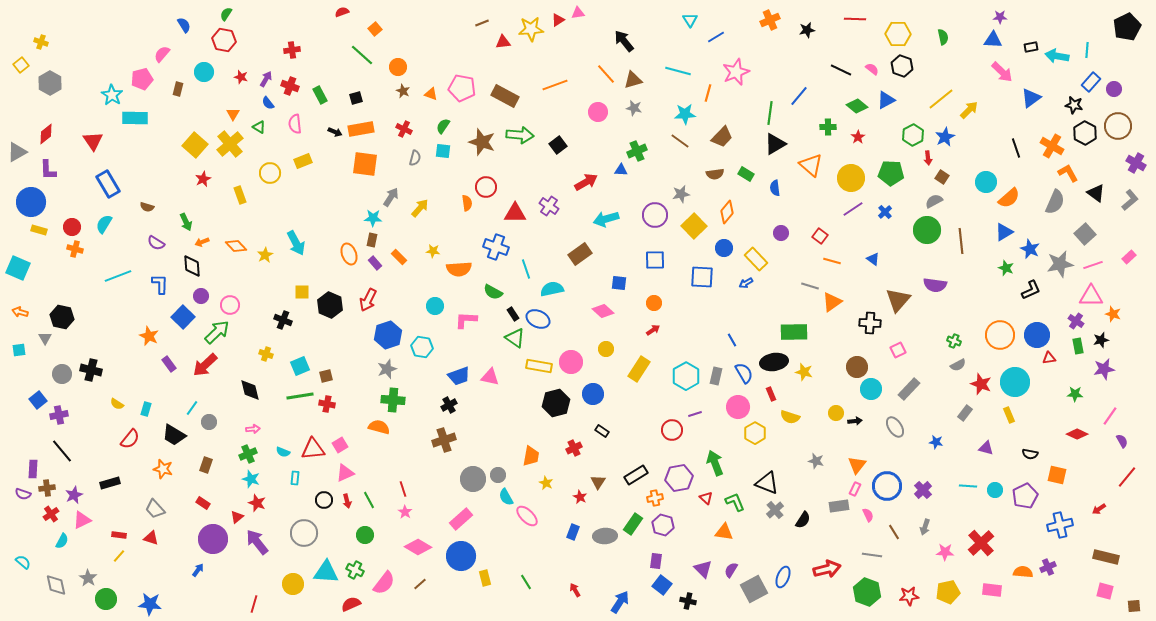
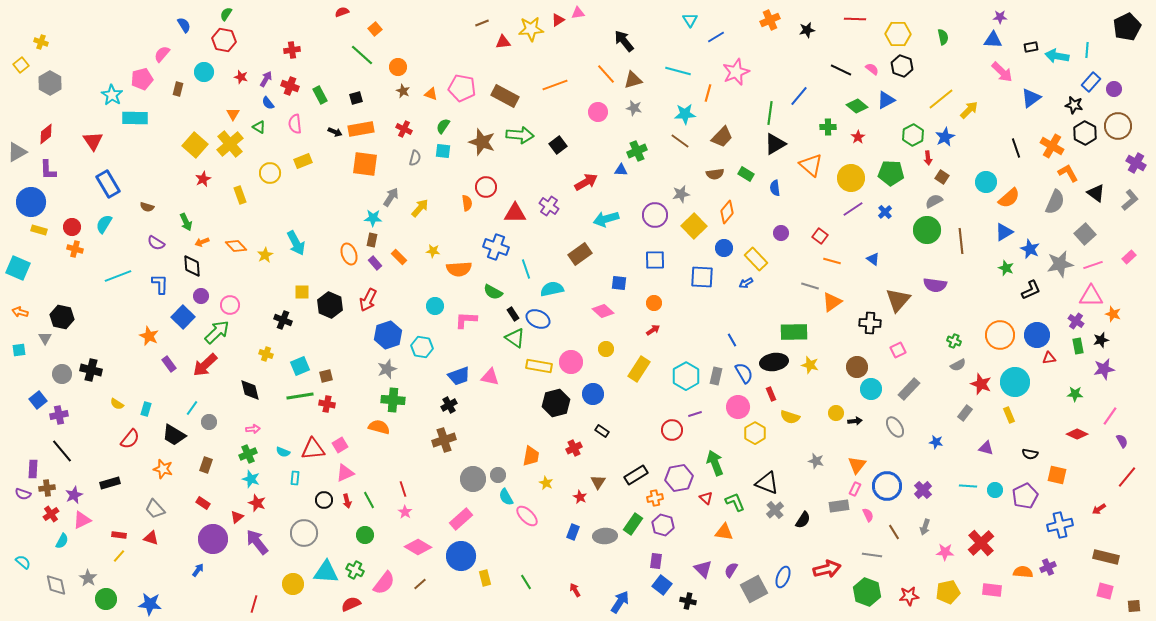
yellow star at (804, 372): moved 6 px right, 7 px up
